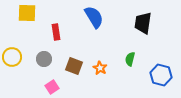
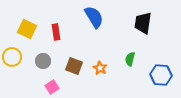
yellow square: moved 16 px down; rotated 24 degrees clockwise
gray circle: moved 1 px left, 2 px down
blue hexagon: rotated 10 degrees counterclockwise
